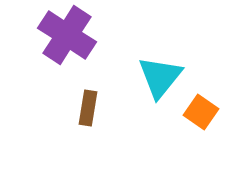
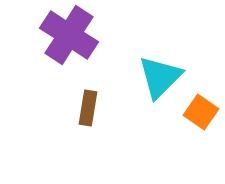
purple cross: moved 2 px right
cyan triangle: rotated 6 degrees clockwise
